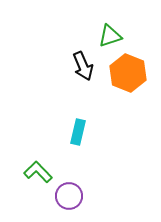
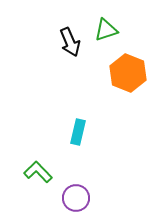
green triangle: moved 4 px left, 6 px up
black arrow: moved 13 px left, 24 px up
purple circle: moved 7 px right, 2 px down
